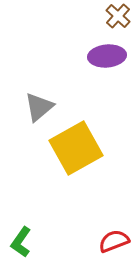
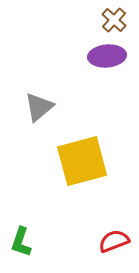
brown cross: moved 4 px left, 4 px down
yellow square: moved 6 px right, 13 px down; rotated 14 degrees clockwise
green L-shape: rotated 16 degrees counterclockwise
